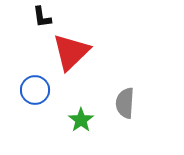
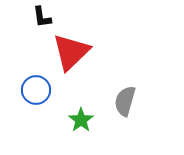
blue circle: moved 1 px right
gray semicircle: moved 2 px up; rotated 12 degrees clockwise
